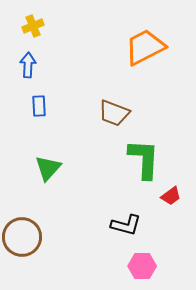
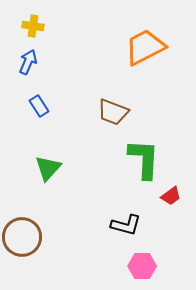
yellow cross: rotated 30 degrees clockwise
blue arrow: moved 3 px up; rotated 20 degrees clockwise
blue rectangle: rotated 30 degrees counterclockwise
brown trapezoid: moved 1 px left, 1 px up
